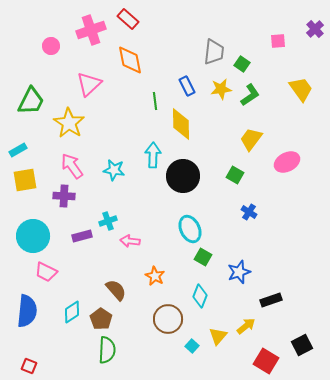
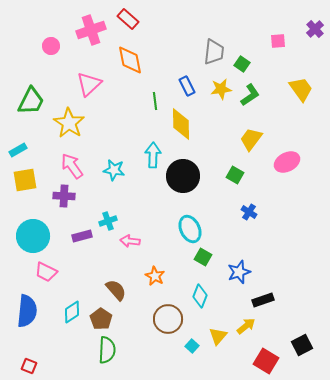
black rectangle at (271, 300): moved 8 px left
